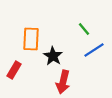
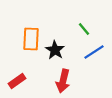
blue line: moved 2 px down
black star: moved 2 px right, 6 px up
red rectangle: moved 3 px right, 11 px down; rotated 24 degrees clockwise
red arrow: moved 1 px up
